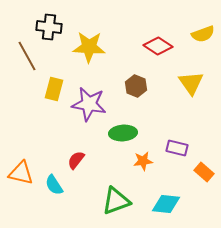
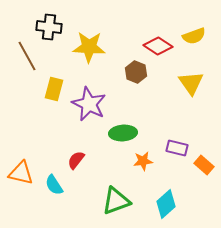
yellow semicircle: moved 9 px left, 2 px down
brown hexagon: moved 14 px up
purple star: rotated 16 degrees clockwise
orange rectangle: moved 7 px up
cyan diamond: rotated 48 degrees counterclockwise
